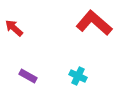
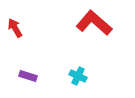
red arrow: moved 1 px right; rotated 18 degrees clockwise
purple rectangle: rotated 12 degrees counterclockwise
